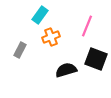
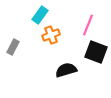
pink line: moved 1 px right, 1 px up
orange cross: moved 2 px up
gray rectangle: moved 7 px left, 3 px up
black square: moved 7 px up
